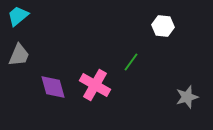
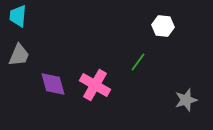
cyan trapezoid: rotated 45 degrees counterclockwise
green line: moved 7 px right
purple diamond: moved 3 px up
gray star: moved 1 px left, 3 px down
